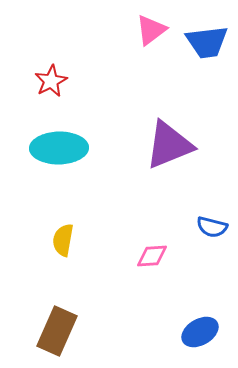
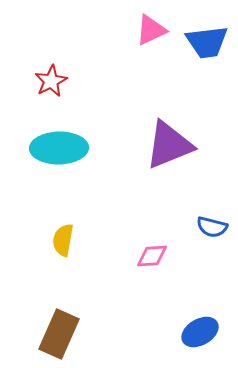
pink triangle: rotated 12 degrees clockwise
brown rectangle: moved 2 px right, 3 px down
